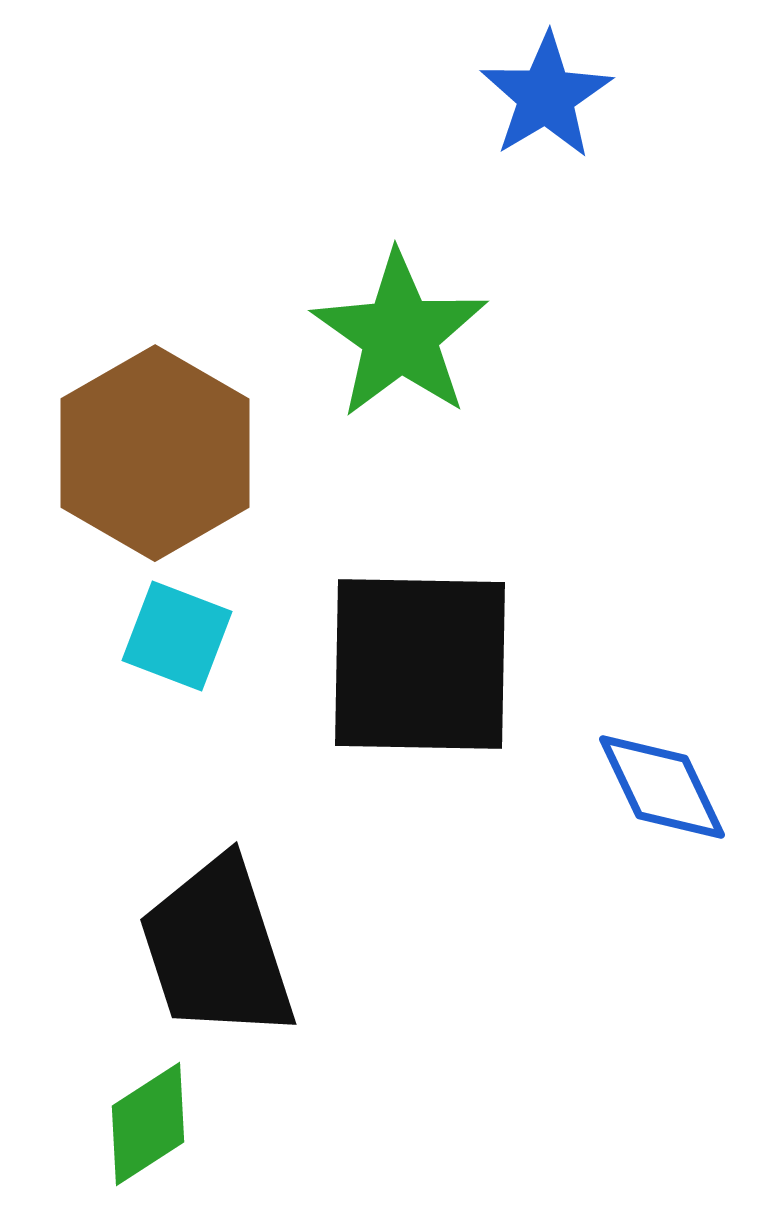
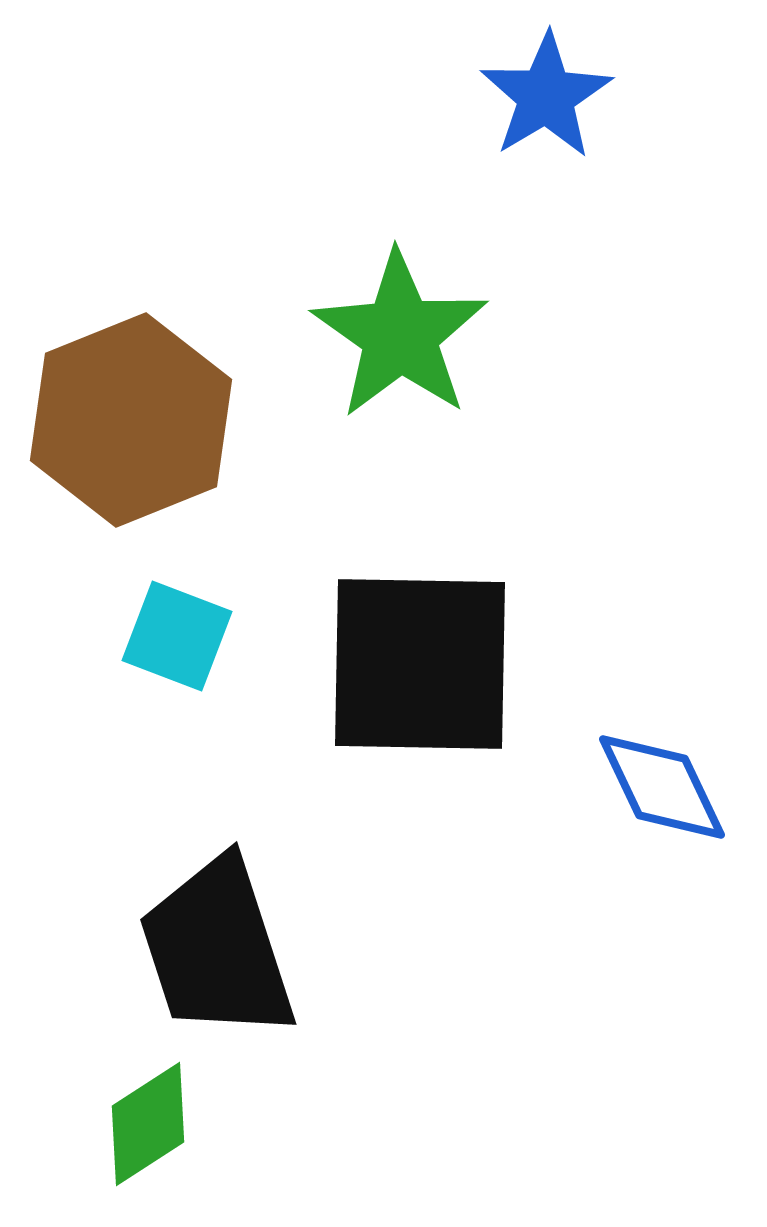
brown hexagon: moved 24 px left, 33 px up; rotated 8 degrees clockwise
